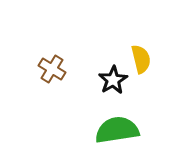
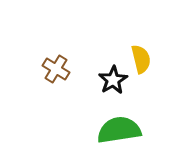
brown cross: moved 4 px right
green semicircle: moved 2 px right
